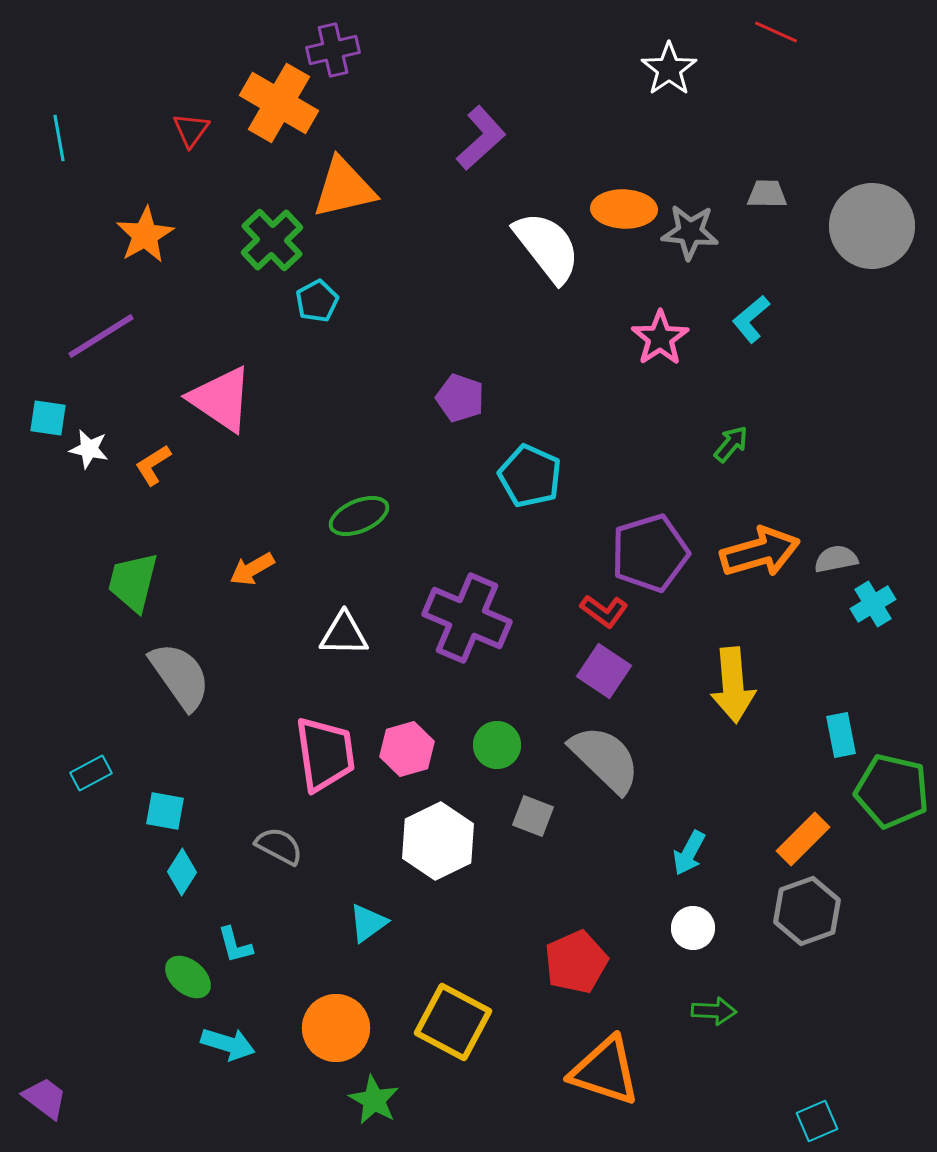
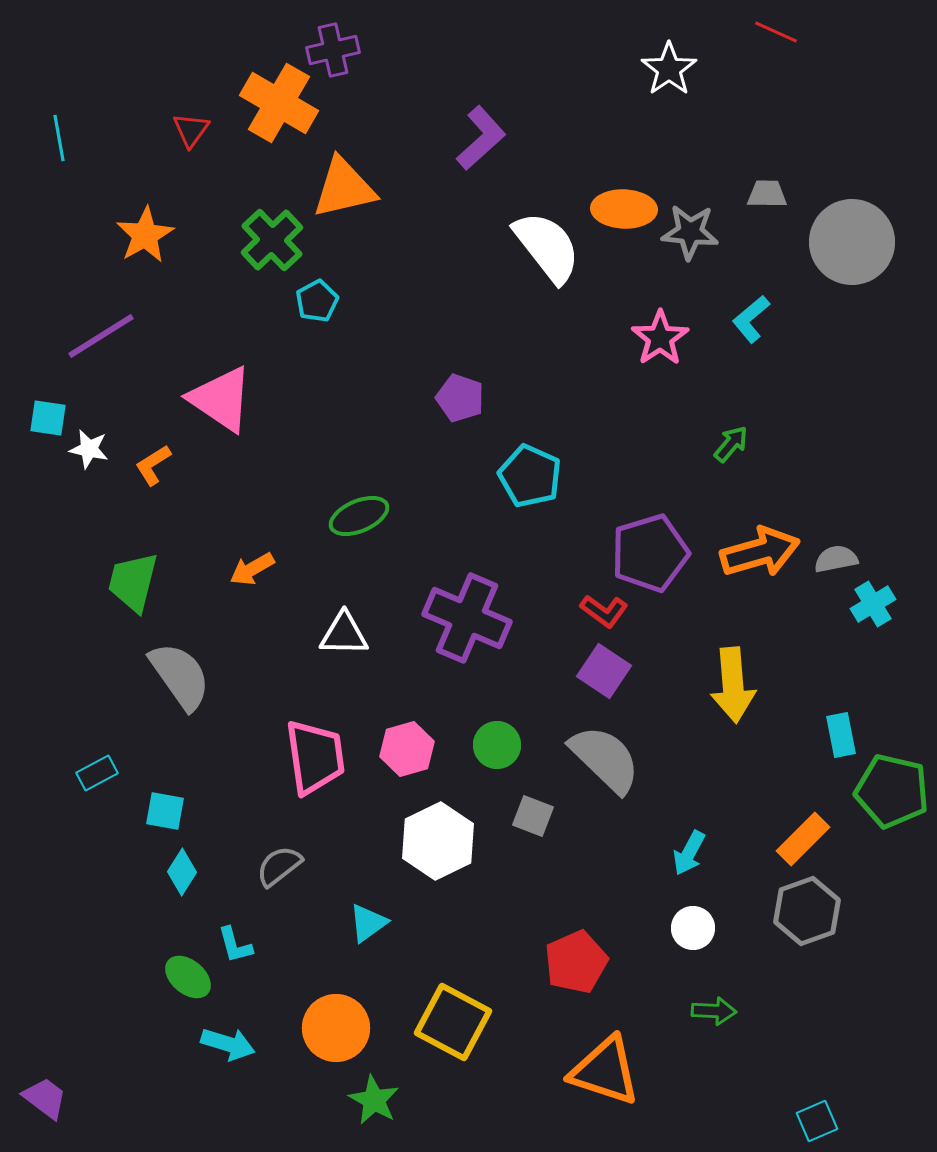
gray circle at (872, 226): moved 20 px left, 16 px down
pink trapezoid at (325, 754): moved 10 px left, 3 px down
cyan rectangle at (91, 773): moved 6 px right
gray semicircle at (279, 846): moved 20 px down; rotated 66 degrees counterclockwise
